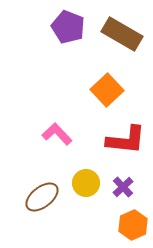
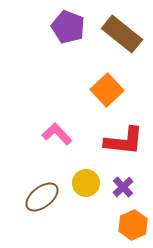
brown rectangle: rotated 9 degrees clockwise
red L-shape: moved 2 px left, 1 px down
